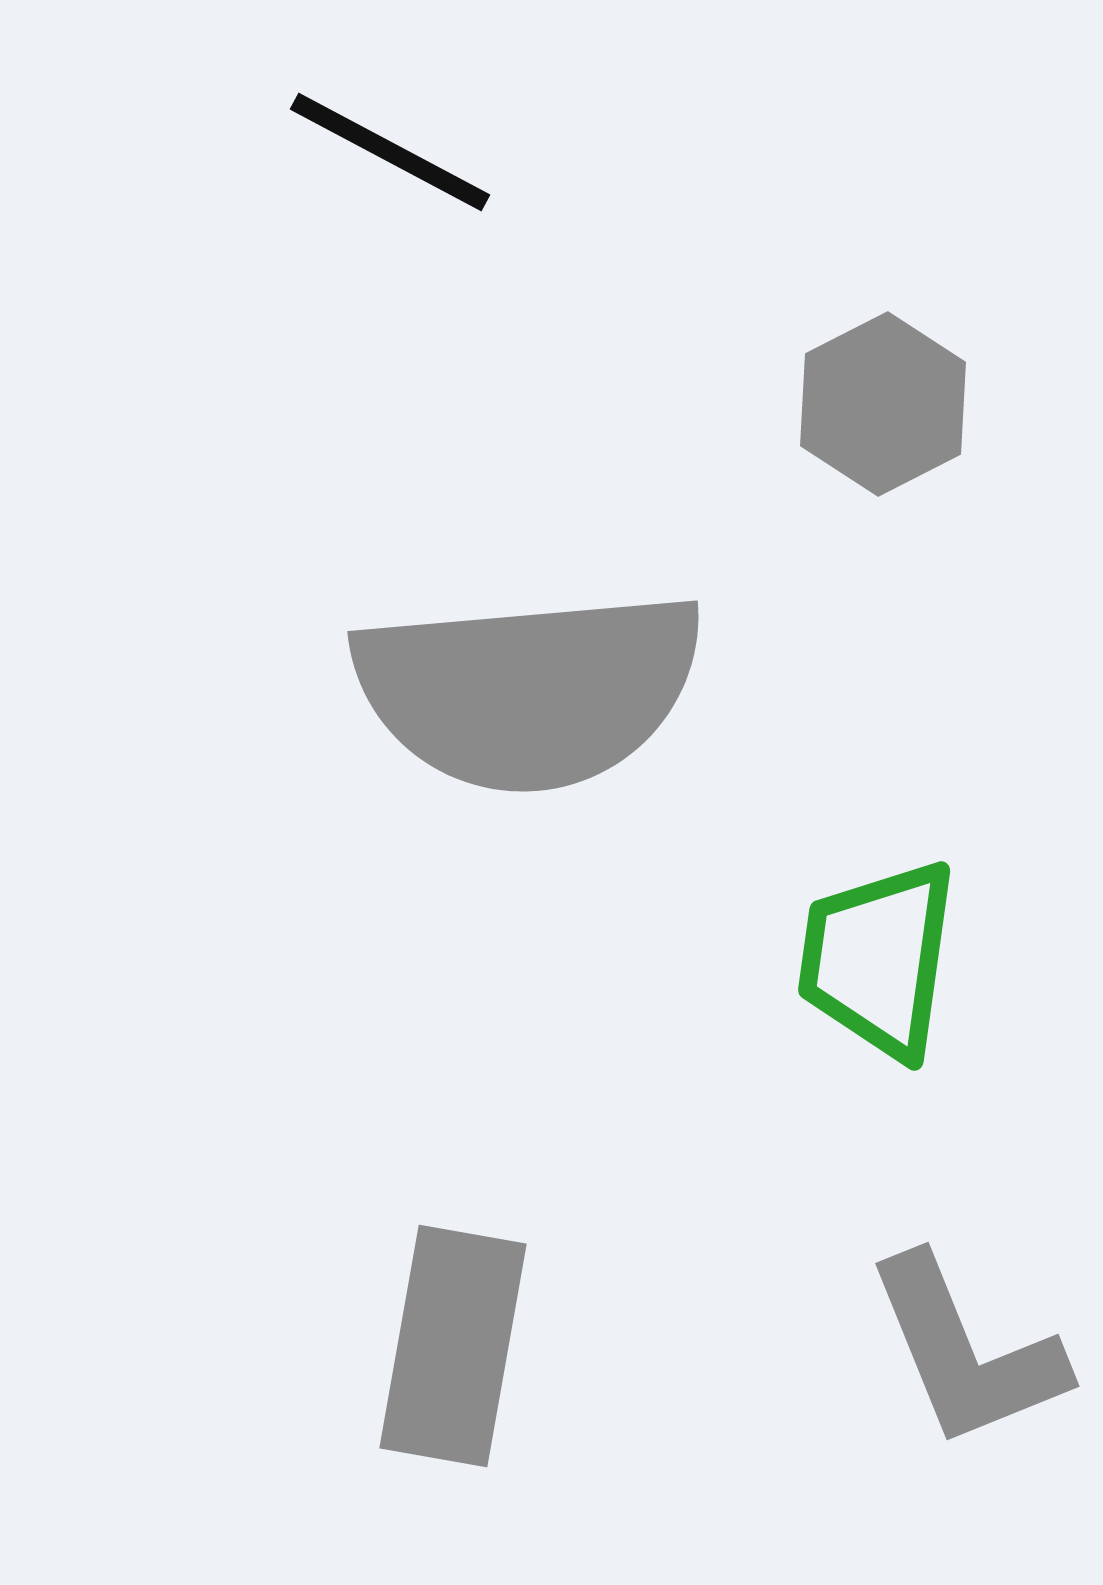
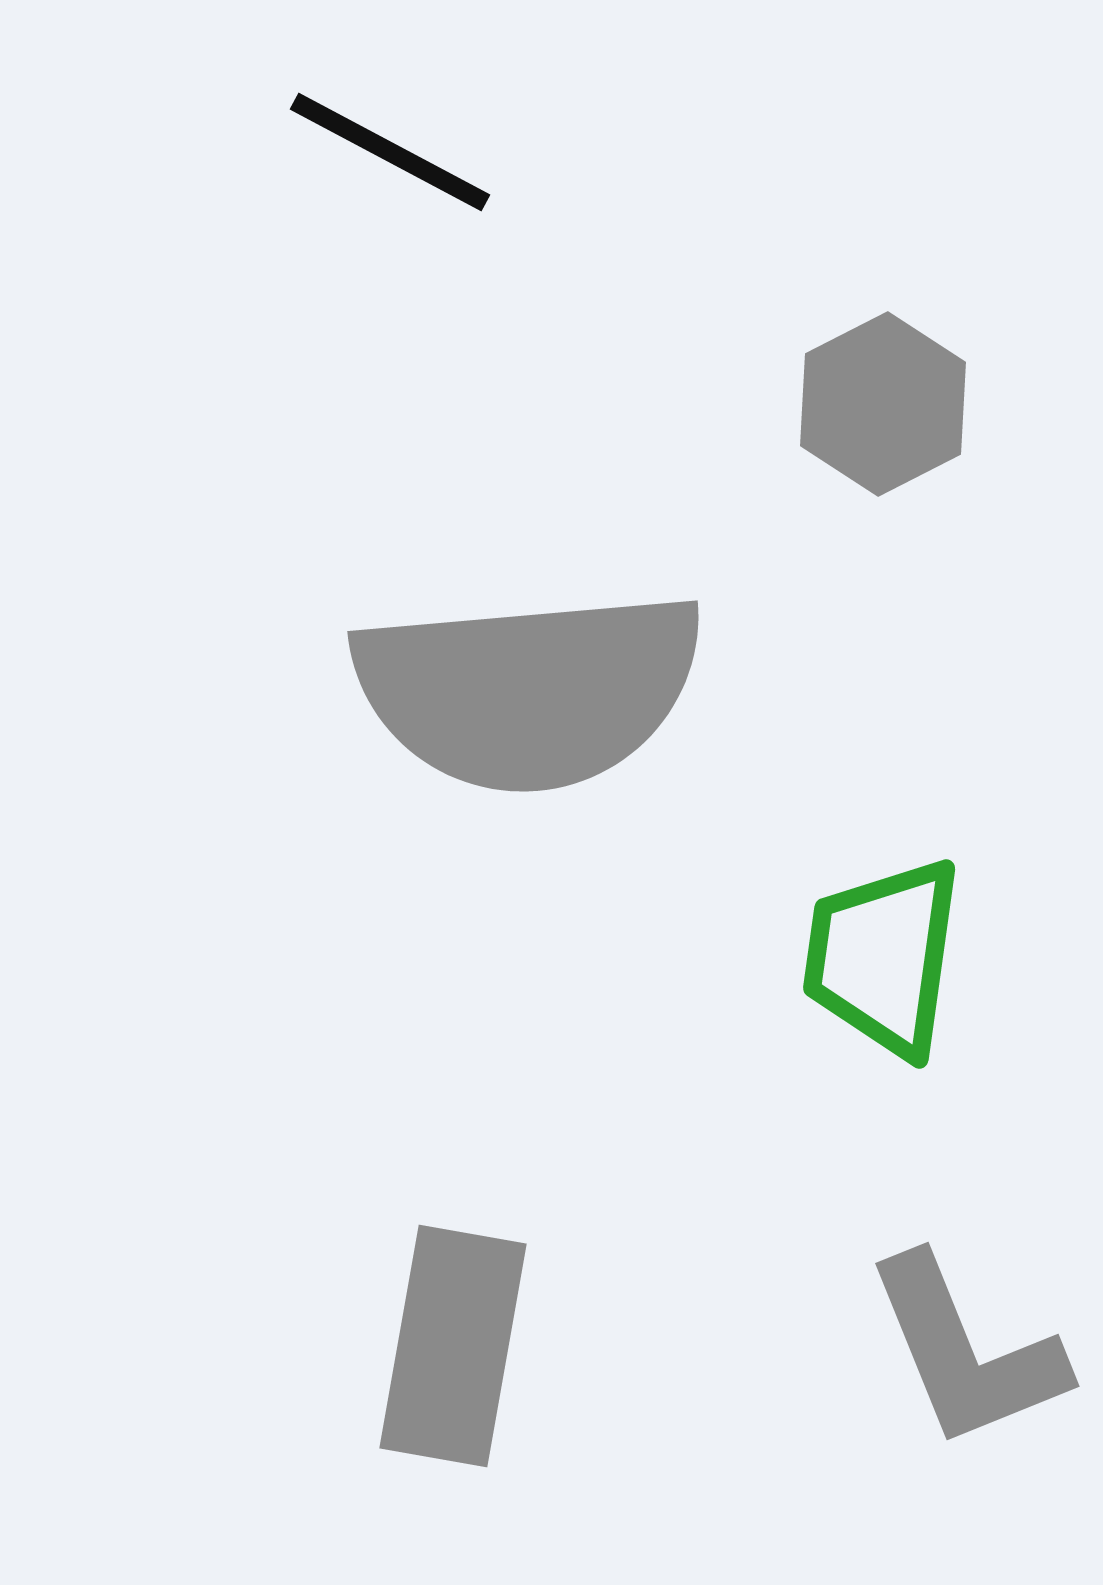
green trapezoid: moved 5 px right, 2 px up
